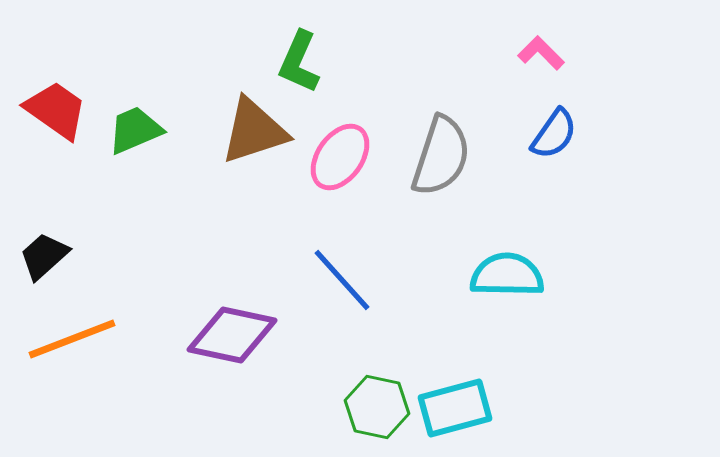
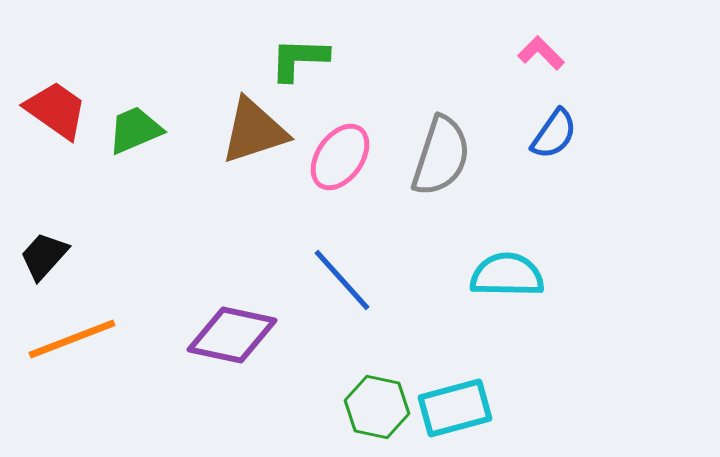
green L-shape: moved 3 px up; rotated 68 degrees clockwise
black trapezoid: rotated 6 degrees counterclockwise
